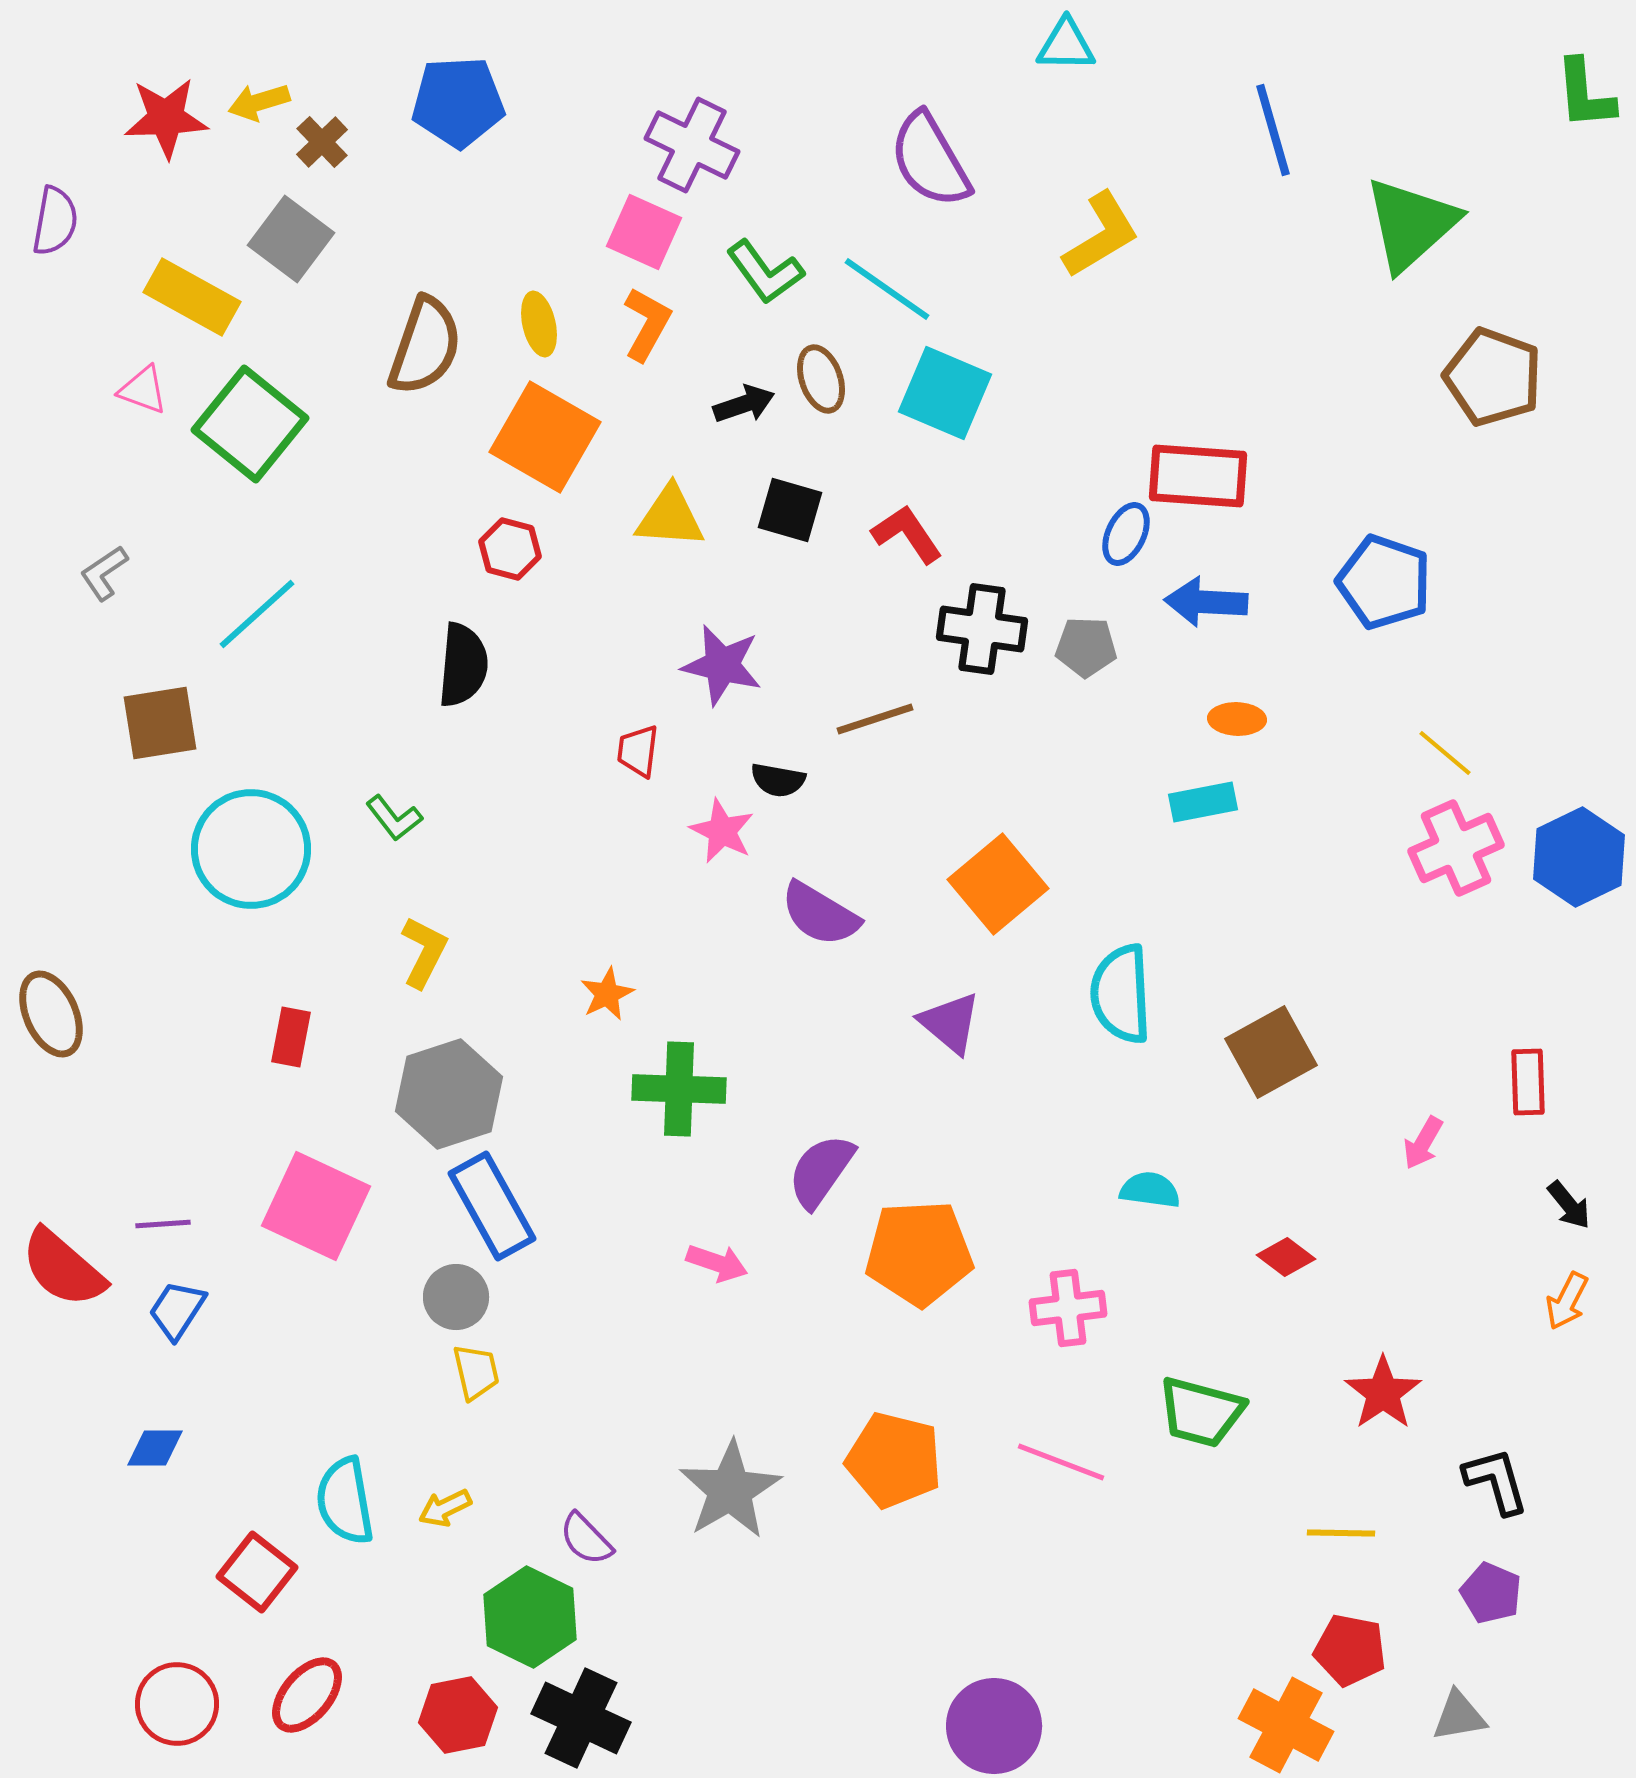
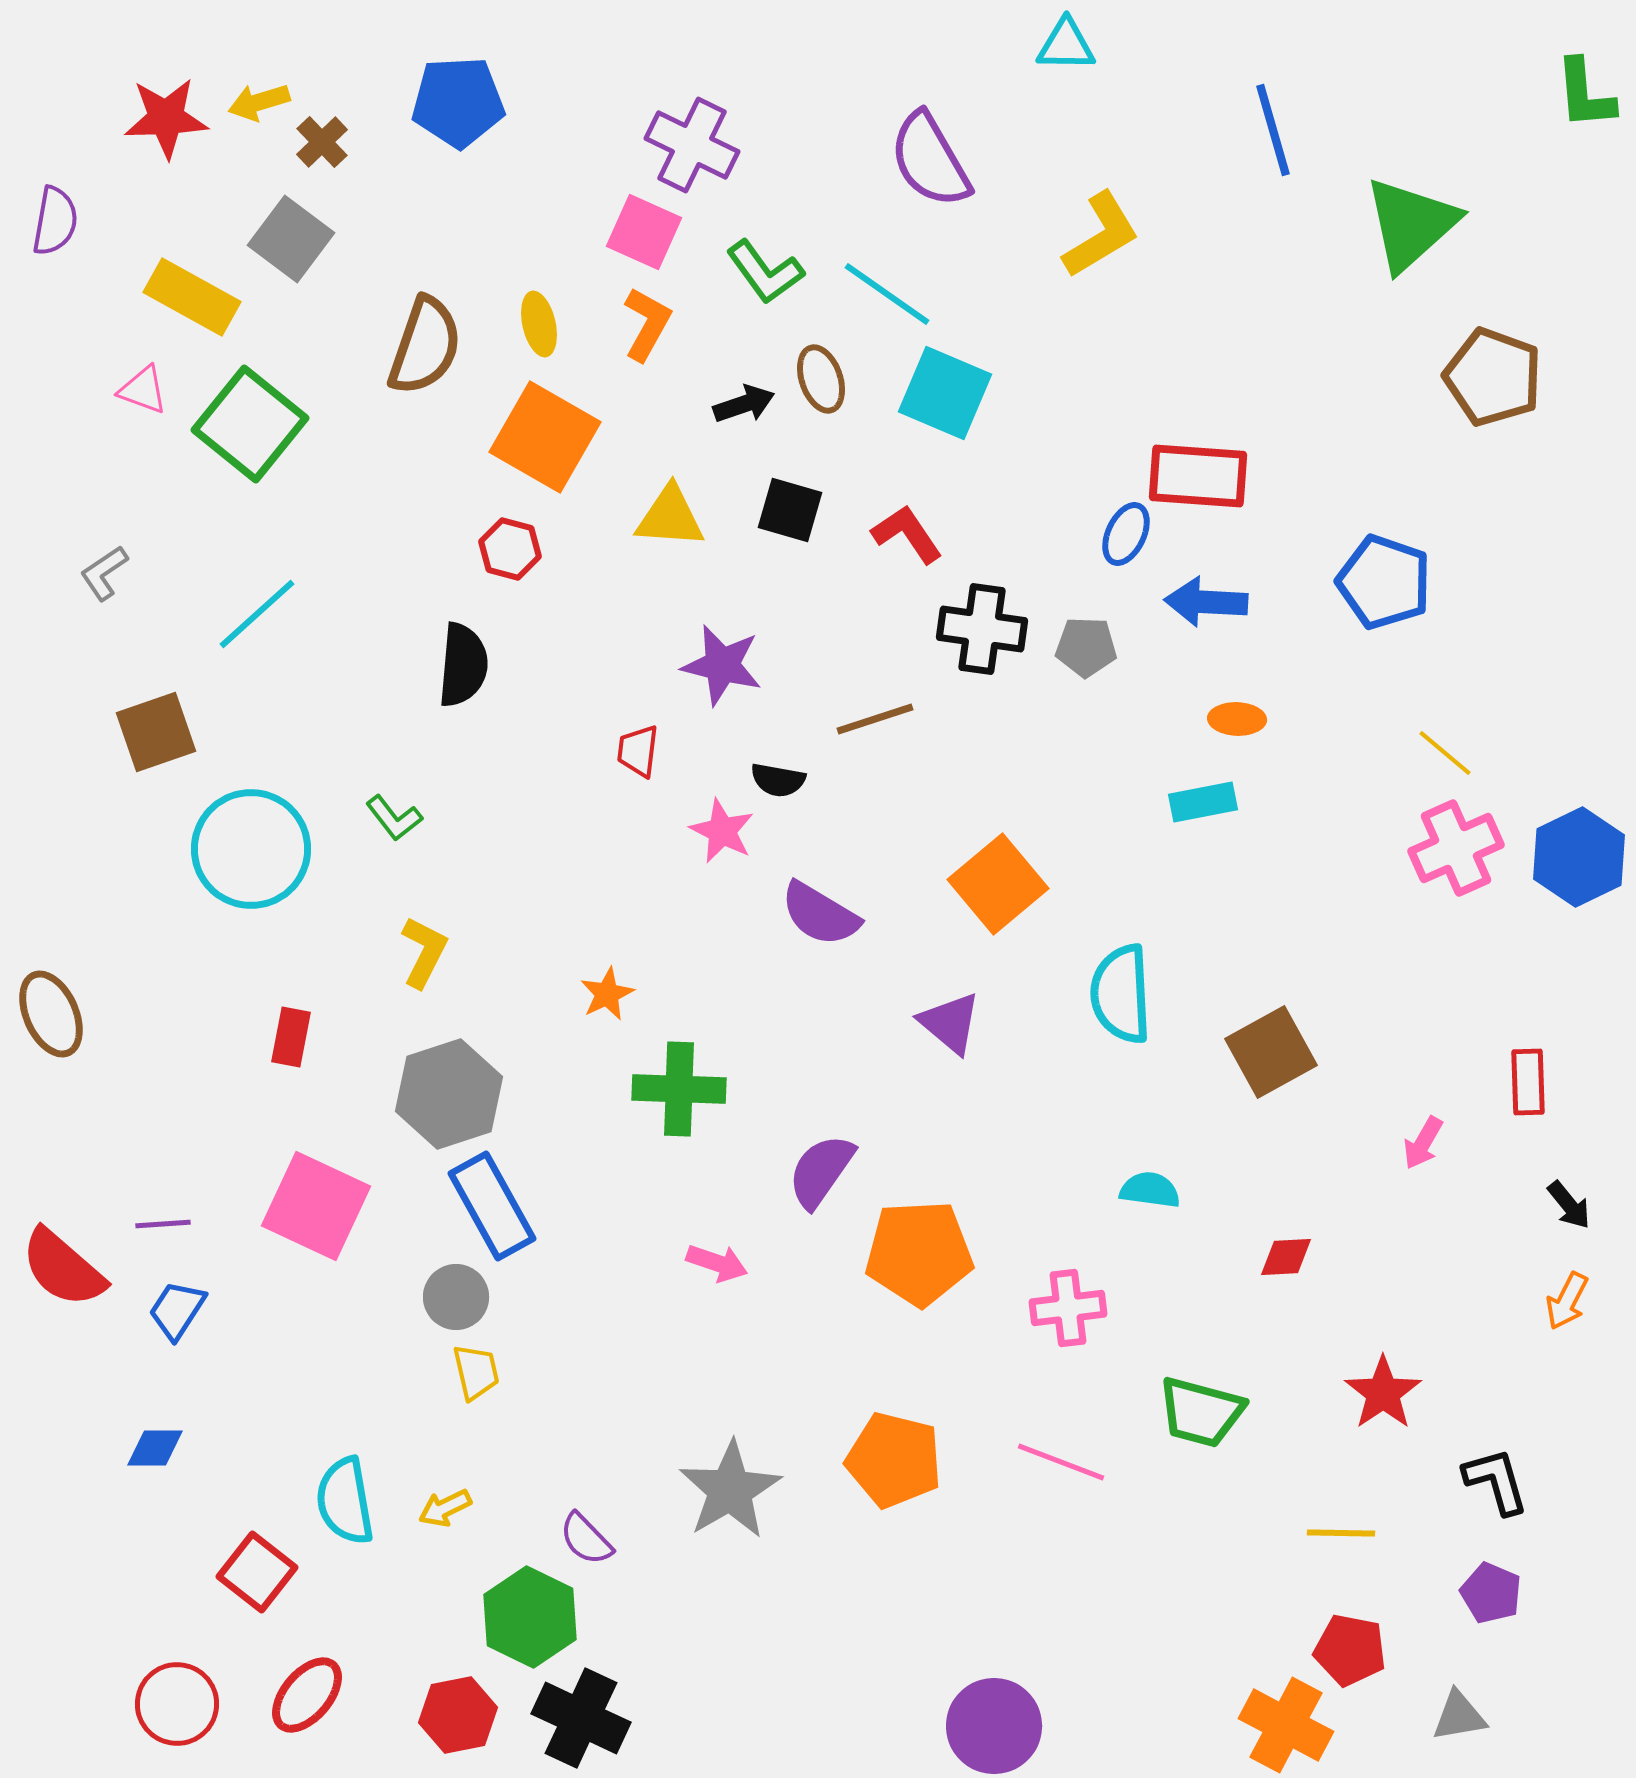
cyan line at (887, 289): moved 5 px down
brown square at (160, 723): moved 4 px left, 9 px down; rotated 10 degrees counterclockwise
red diamond at (1286, 1257): rotated 40 degrees counterclockwise
